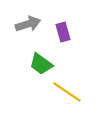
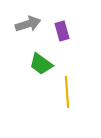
purple rectangle: moved 1 px left, 1 px up
yellow line: rotated 52 degrees clockwise
